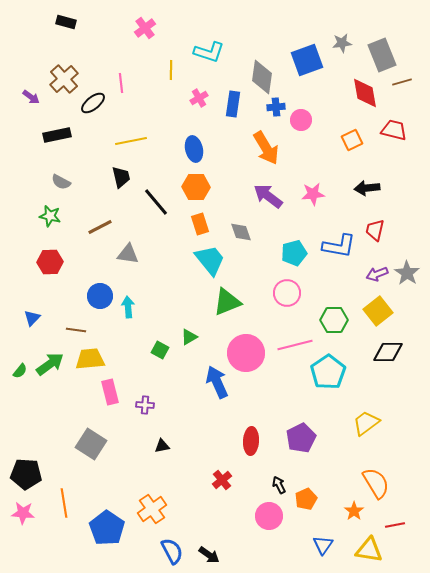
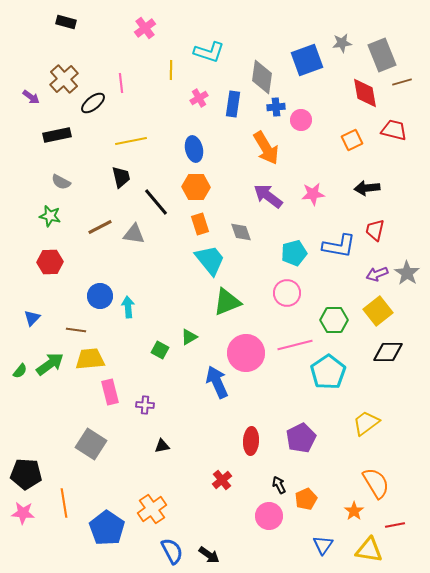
gray triangle at (128, 254): moved 6 px right, 20 px up
